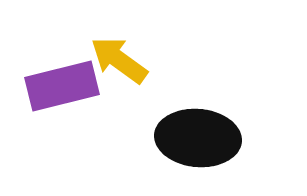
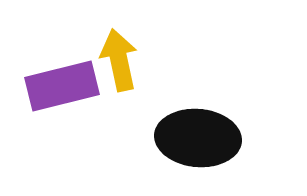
yellow arrow: rotated 42 degrees clockwise
